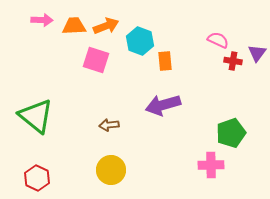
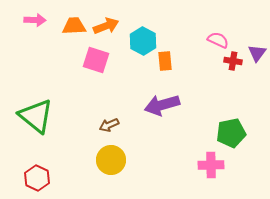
pink arrow: moved 7 px left
cyan hexagon: moved 3 px right; rotated 8 degrees clockwise
purple arrow: moved 1 px left
brown arrow: rotated 18 degrees counterclockwise
green pentagon: rotated 8 degrees clockwise
yellow circle: moved 10 px up
